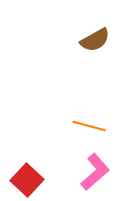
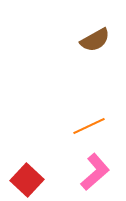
orange line: rotated 40 degrees counterclockwise
